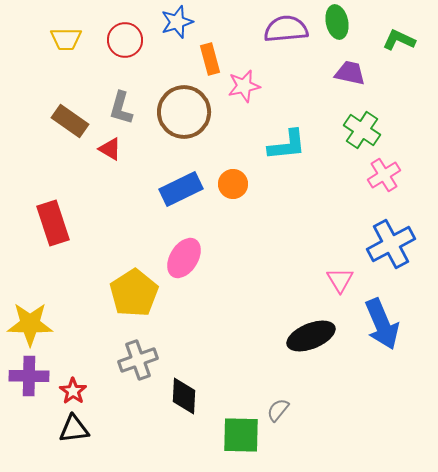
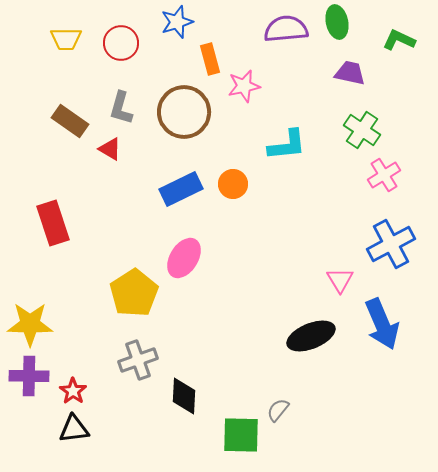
red circle: moved 4 px left, 3 px down
